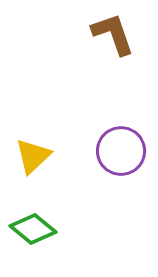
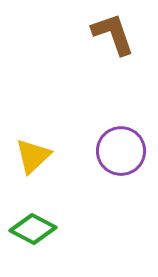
green diamond: rotated 12 degrees counterclockwise
